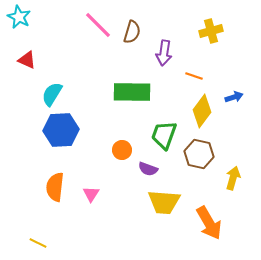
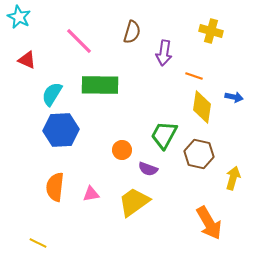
pink line: moved 19 px left, 16 px down
yellow cross: rotated 30 degrees clockwise
green rectangle: moved 32 px left, 7 px up
blue arrow: rotated 30 degrees clockwise
yellow diamond: moved 4 px up; rotated 28 degrees counterclockwise
green trapezoid: rotated 8 degrees clockwise
pink triangle: rotated 48 degrees clockwise
yellow trapezoid: moved 30 px left; rotated 140 degrees clockwise
